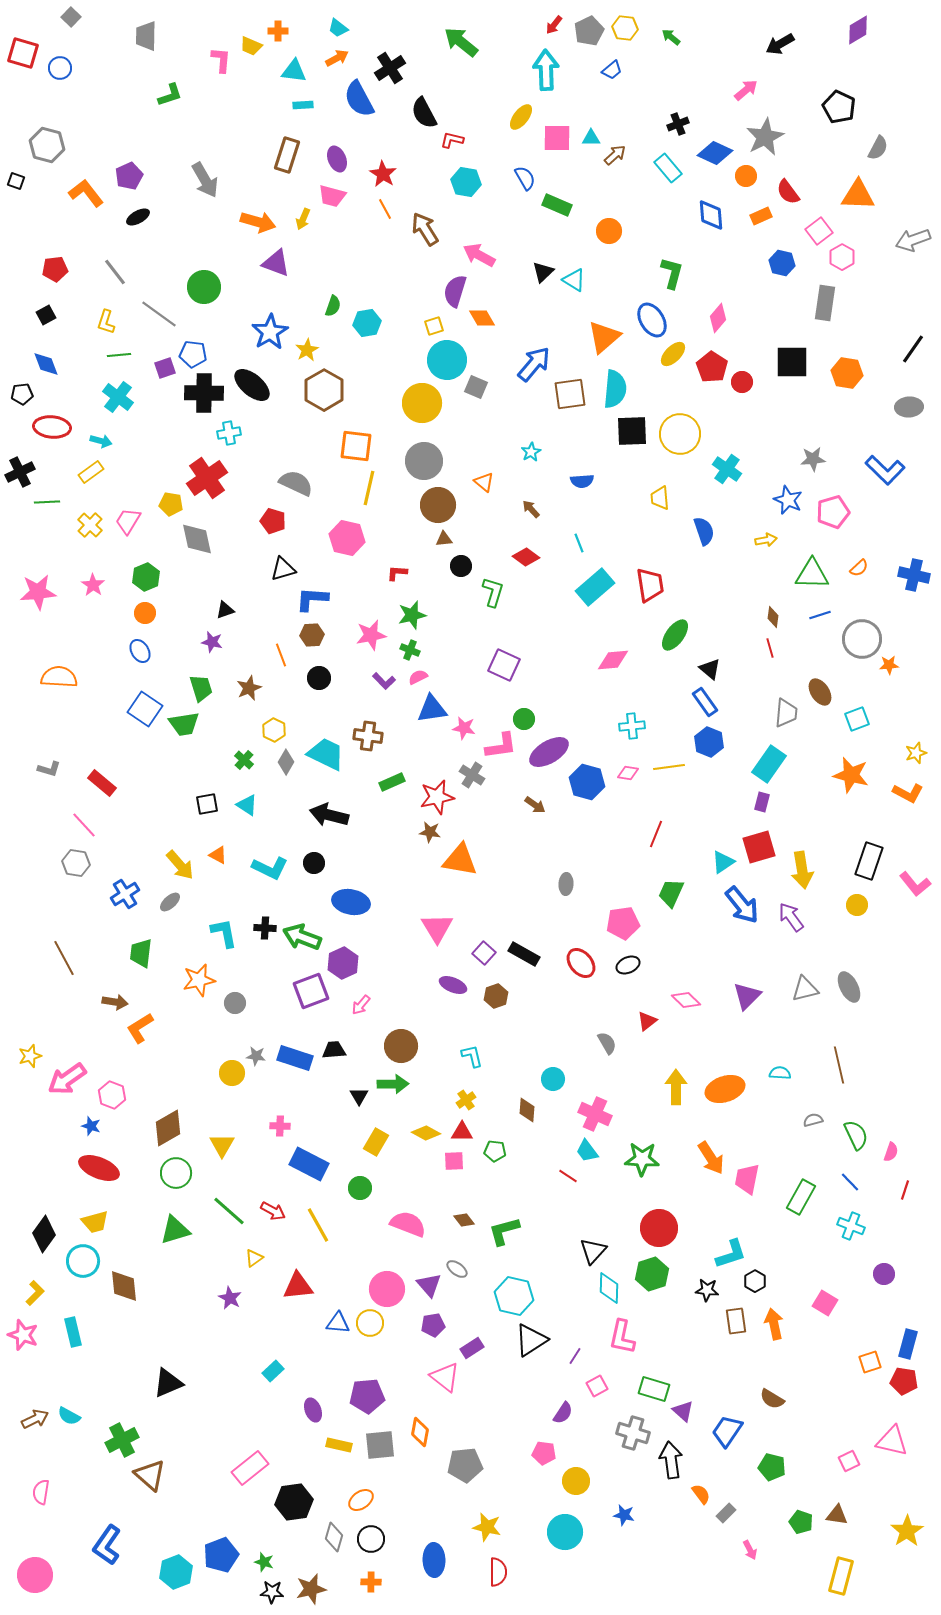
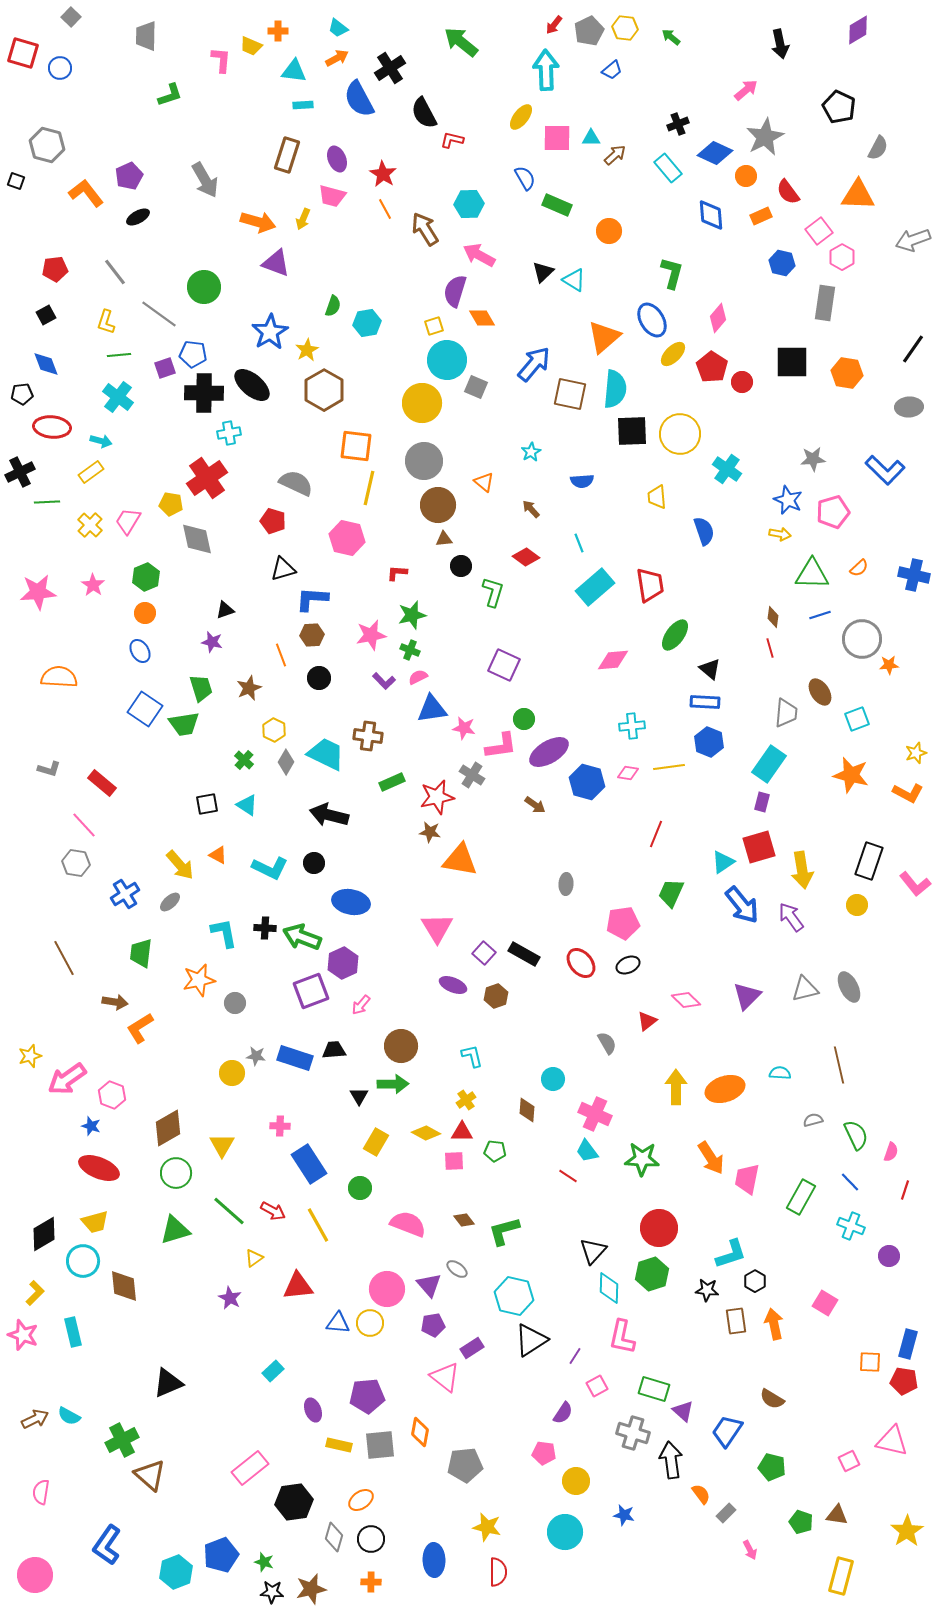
black arrow at (780, 44): rotated 72 degrees counterclockwise
cyan hexagon at (466, 182): moved 3 px right, 22 px down; rotated 12 degrees counterclockwise
brown square at (570, 394): rotated 20 degrees clockwise
yellow trapezoid at (660, 498): moved 3 px left, 1 px up
yellow arrow at (766, 540): moved 14 px right, 6 px up; rotated 20 degrees clockwise
blue rectangle at (705, 702): rotated 52 degrees counterclockwise
blue rectangle at (309, 1164): rotated 30 degrees clockwise
black diamond at (44, 1234): rotated 24 degrees clockwise
purple circle at (884, 1274): moved 5 px right, 18 px up
orange square at (870, 1362): rotated 20 degrees clockwise
